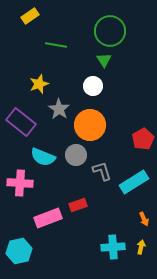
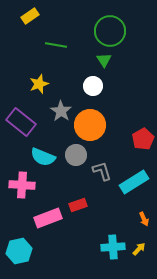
gray star: moved 2 px right, 2 px down
pink cross: moved 2 px right, 2 px down
yellow arrow: moved 2 px left, 2 px down; rotated 32 degrees clockwise
